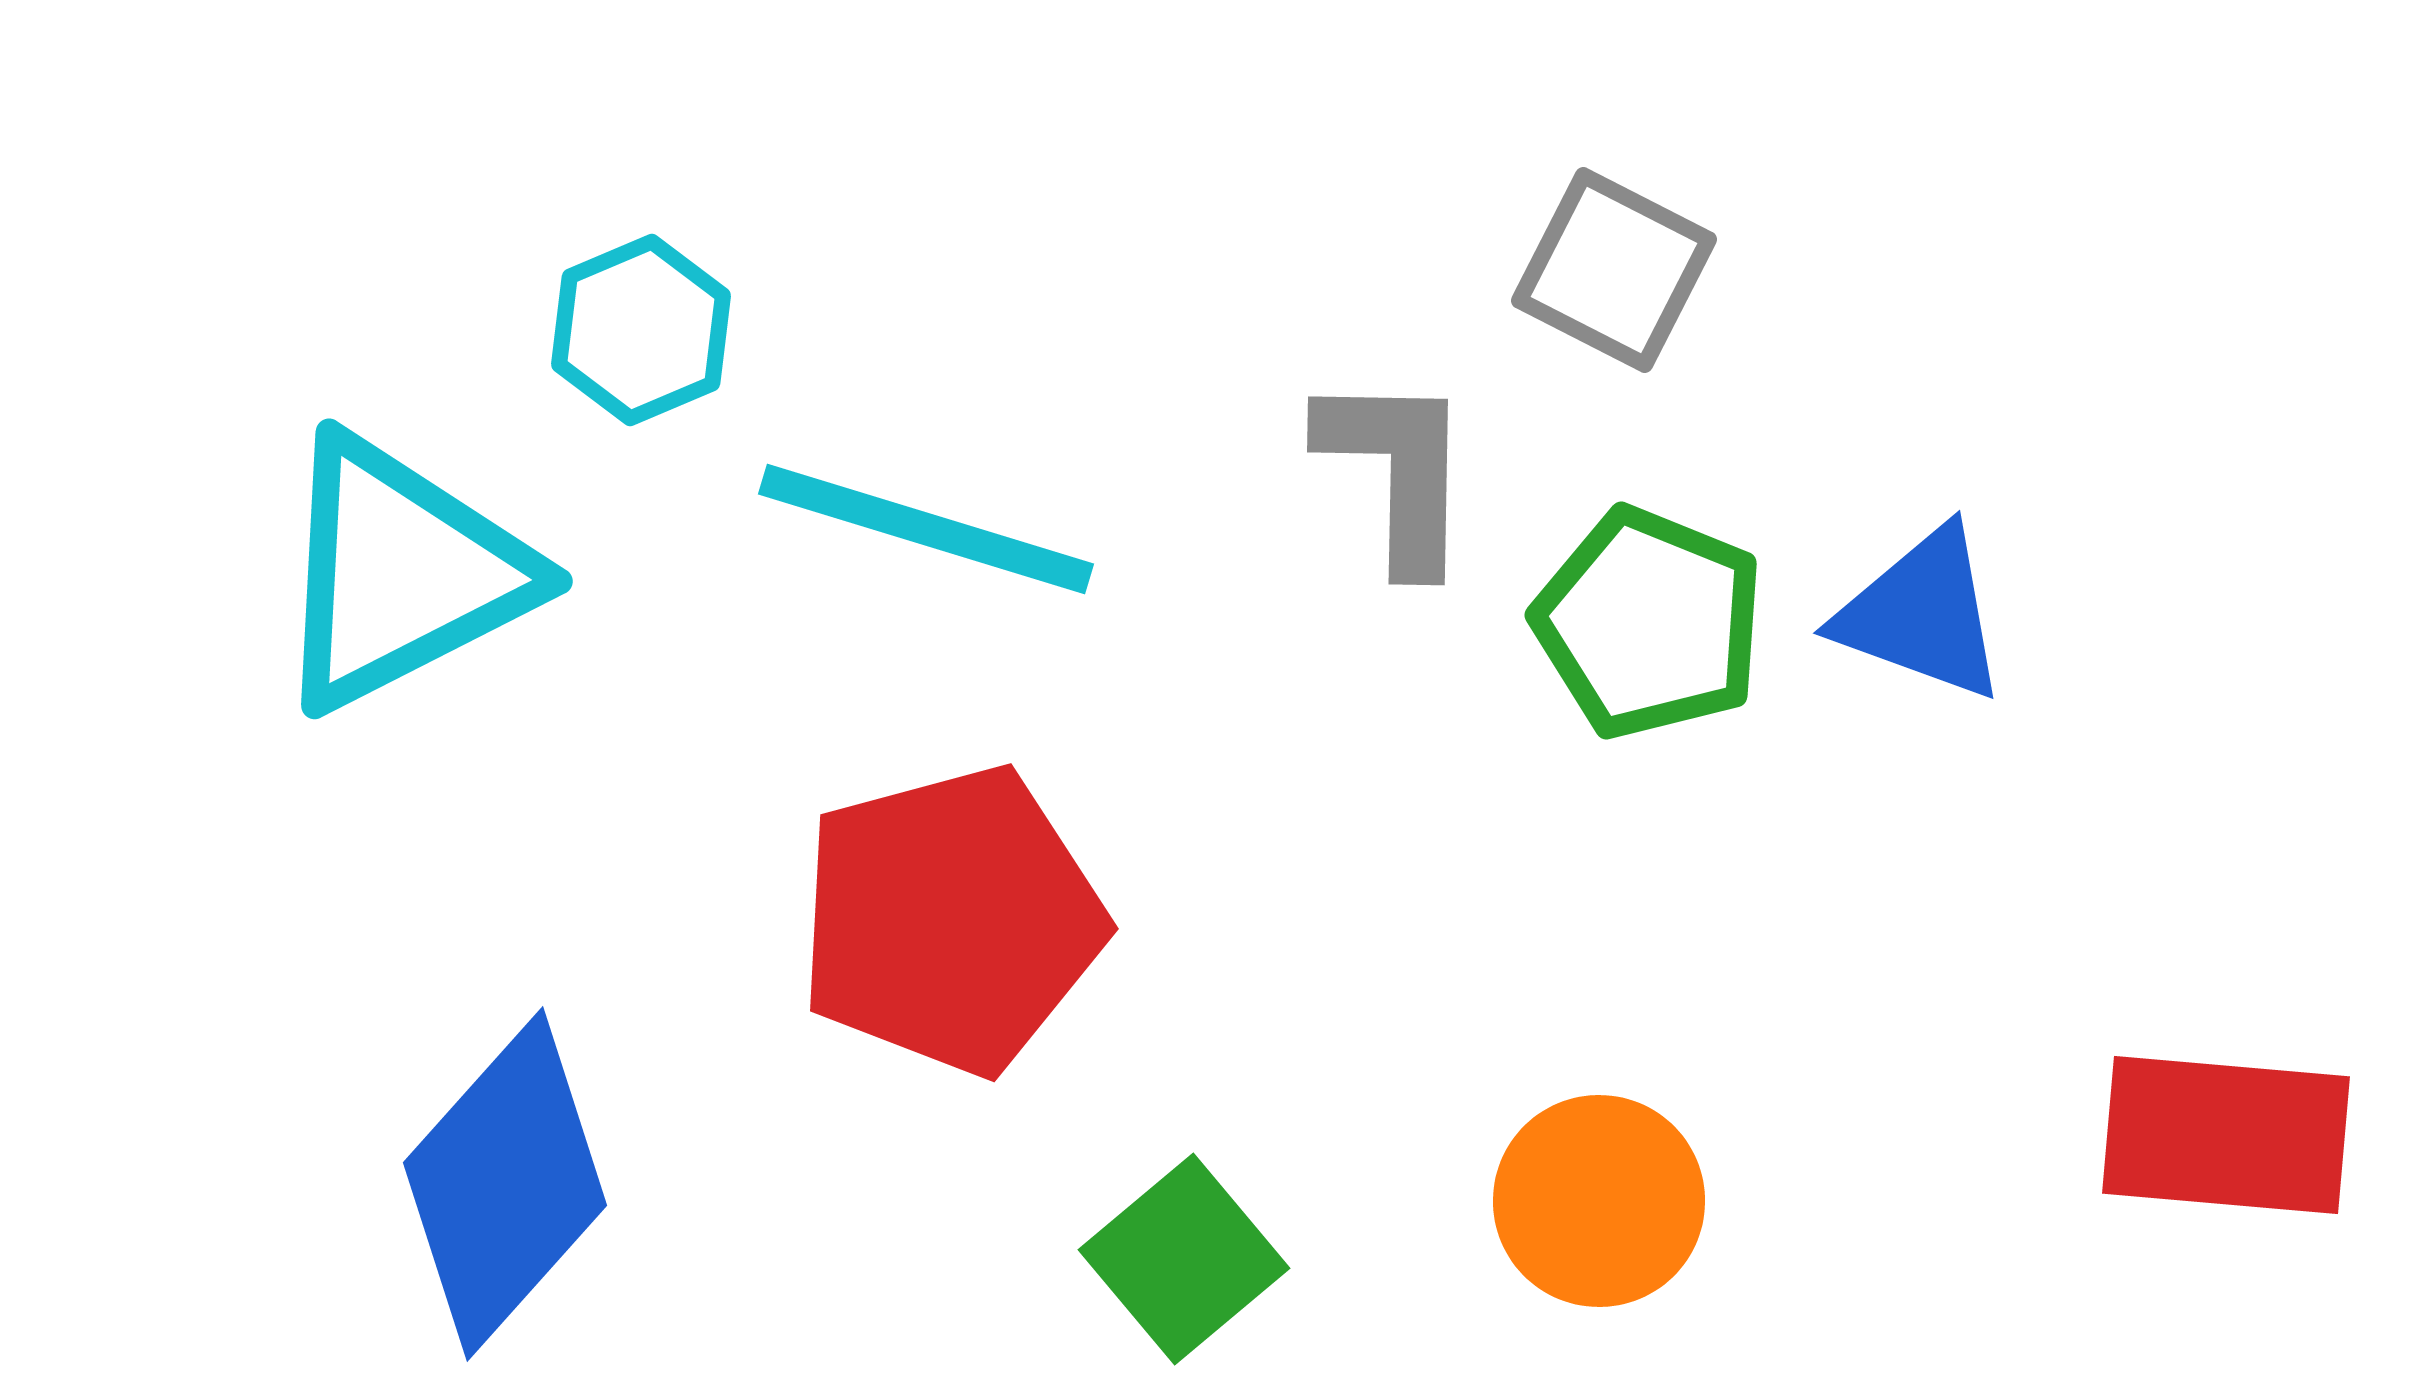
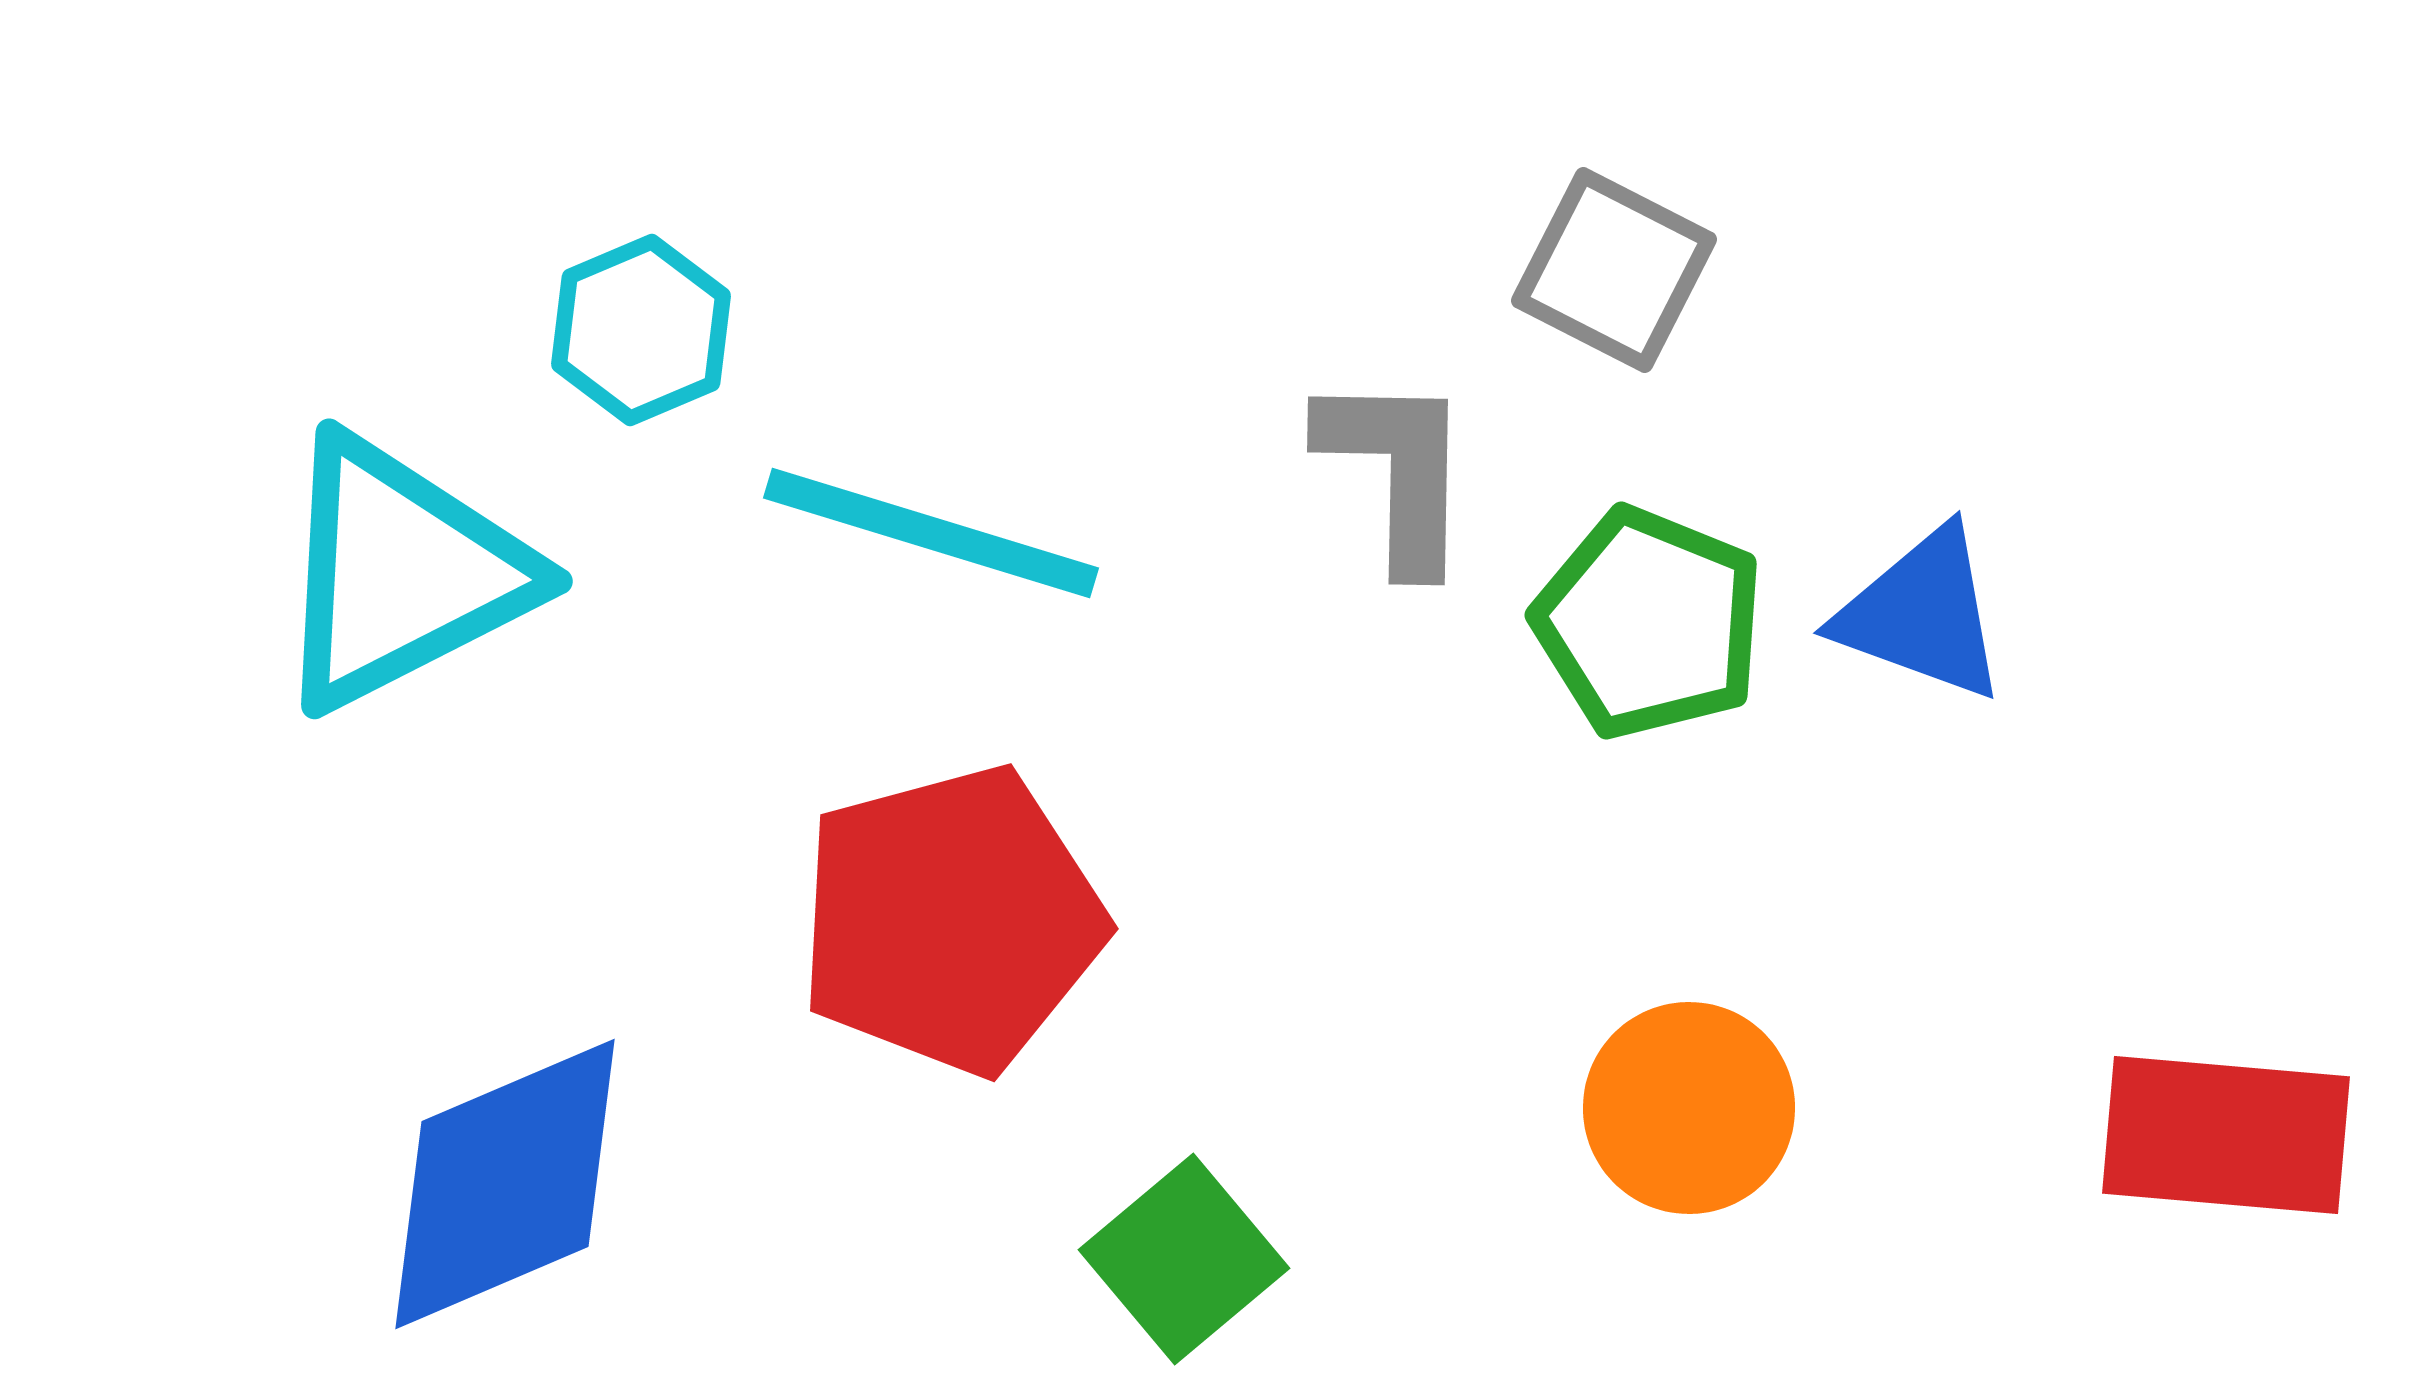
cyan line: moved 5 px right, 4 px down
blue diamond: rotated 25 degrees clockwise
orange circle: moved 90 px right, 93 px up
